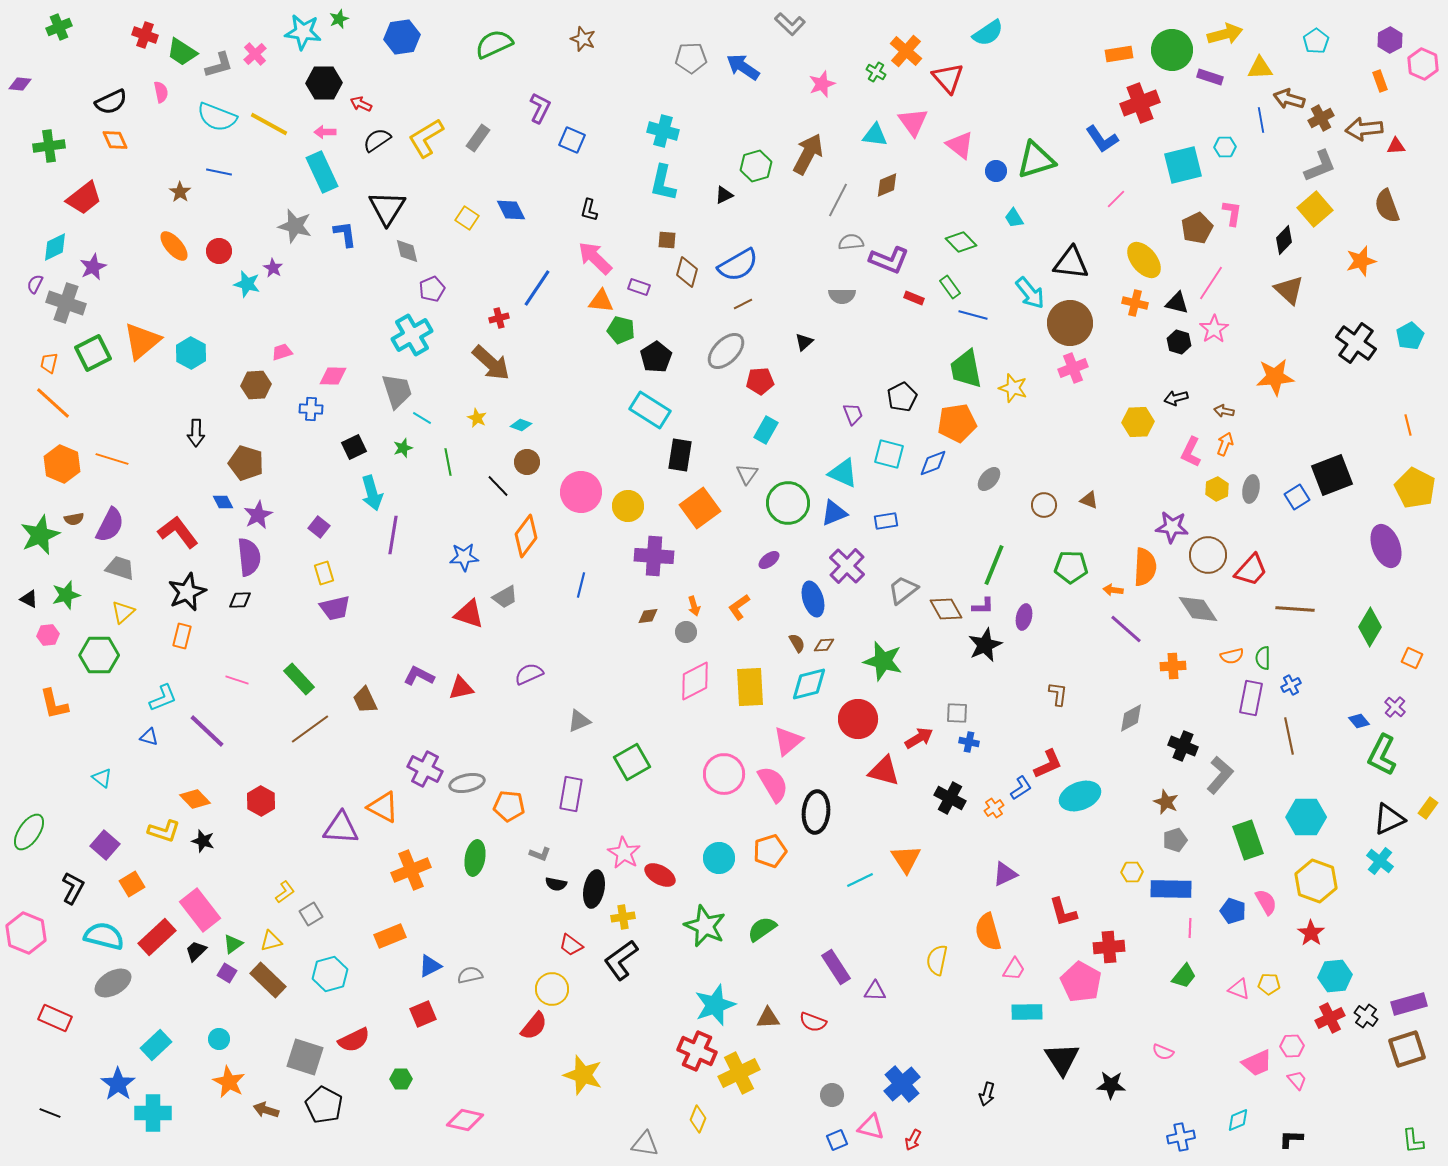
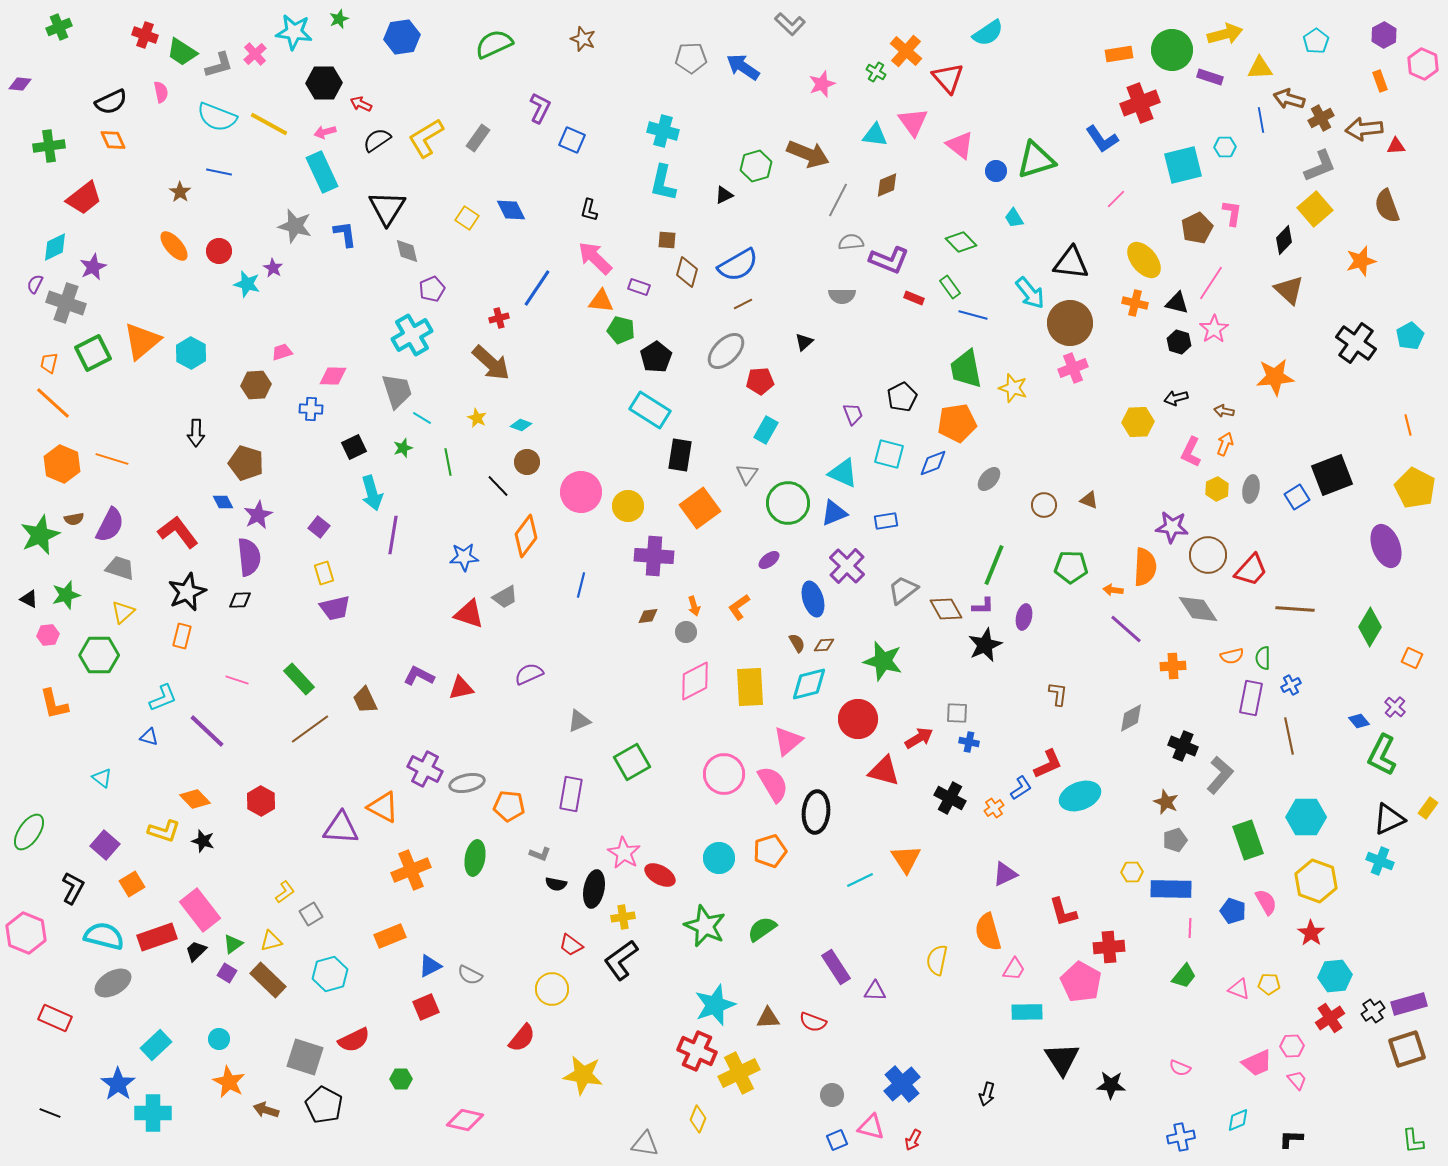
cyan star at (303, 32): moved 9 px left
purple hexagon at (1390, 40): moved 6 px left, 5 px up
pink arrow at (325, 132): rotated 15 degrees counterclockwise
orange diamond at (115, 140): moved 2 px left
brown arrow at (808, 154): rotated 84 degrees clockwise
cyan cross at (1380, 861): rotated 16 degrees counterclockwise
red rectangle at (157, 937): rotated 24 degrees clockwise
gray semicircle at (470, 975): rotated 140 degrees counterclockwise
red square at (423, 1014): moved 3 px right, 7 px up
black cross at (1366, 1016): moved 7 px right, 5 px up; rotated 20 degrees clockwise
red cross at (1330, 1018): rotated 8 degrees counterclockwise
red semicircle at (534, 1026): moved 12 px left, 12 px down
pink semicircle at (1163, 1052): moved 17 px right, 16 px down
yellow star at (583, 1075): rotated 9 degrees counterclockwise
